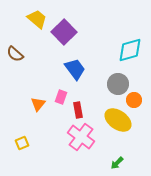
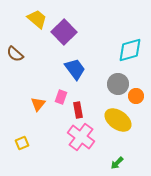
orange circle: moved 2 px right, 4 px up
